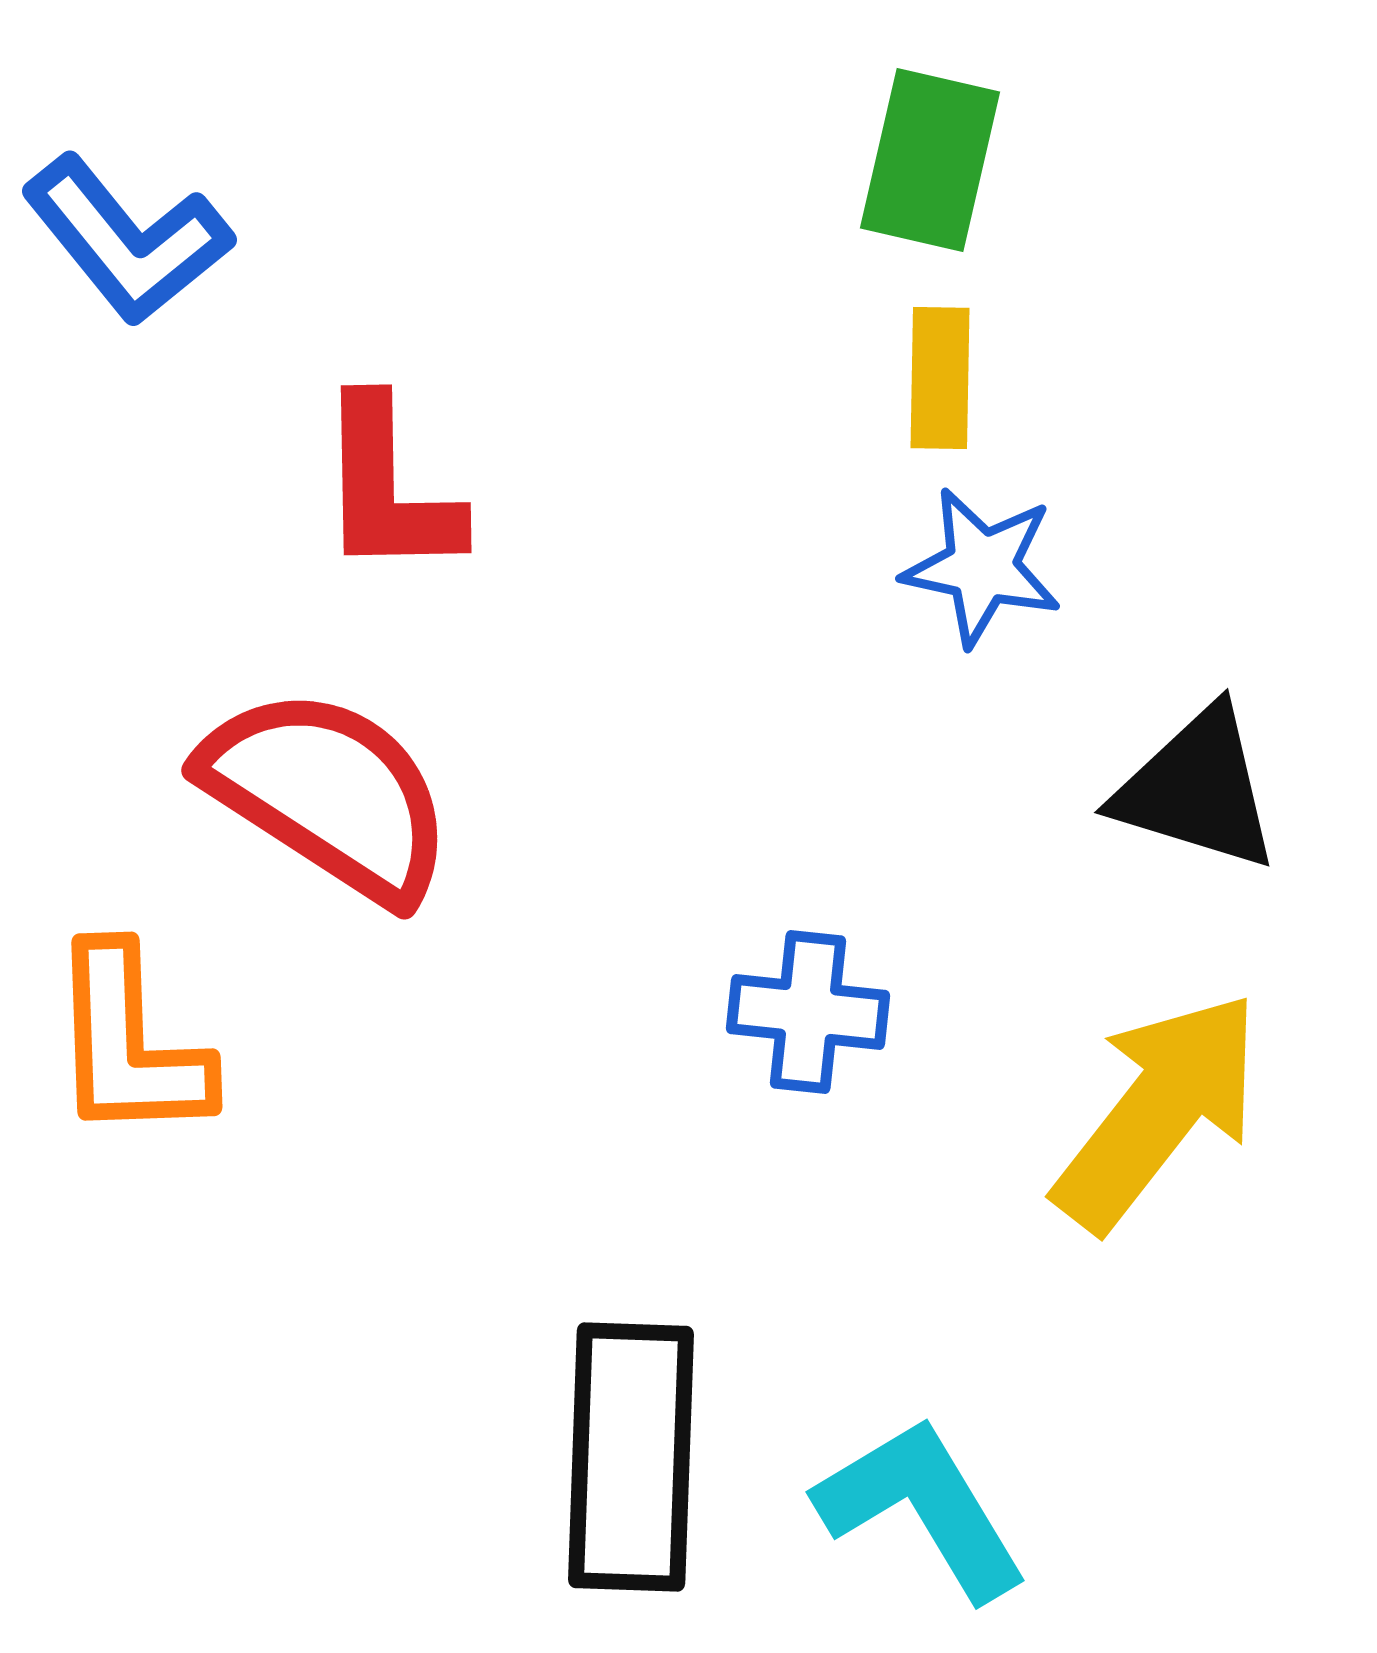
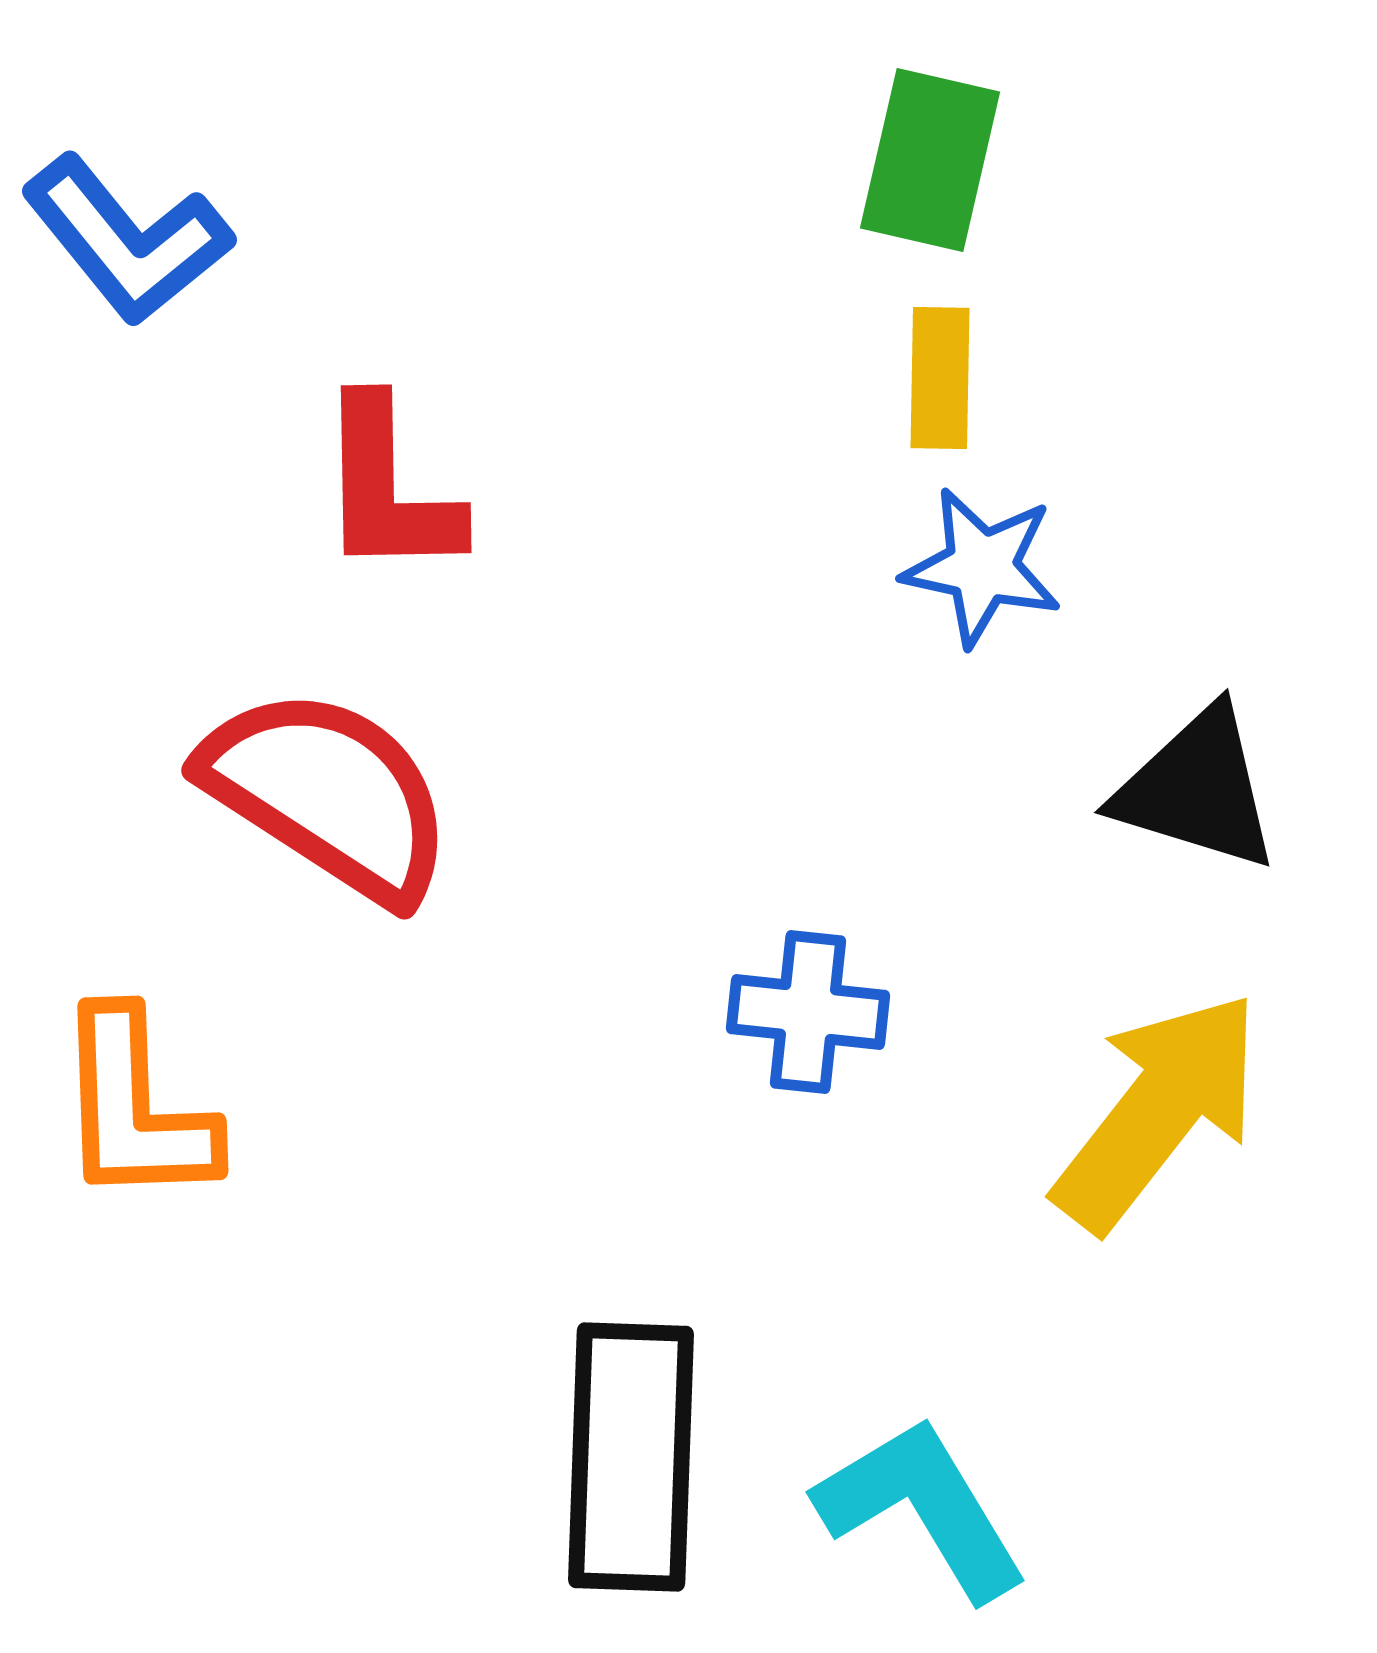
orange L-shape: moved 6 px right, 64 px down
